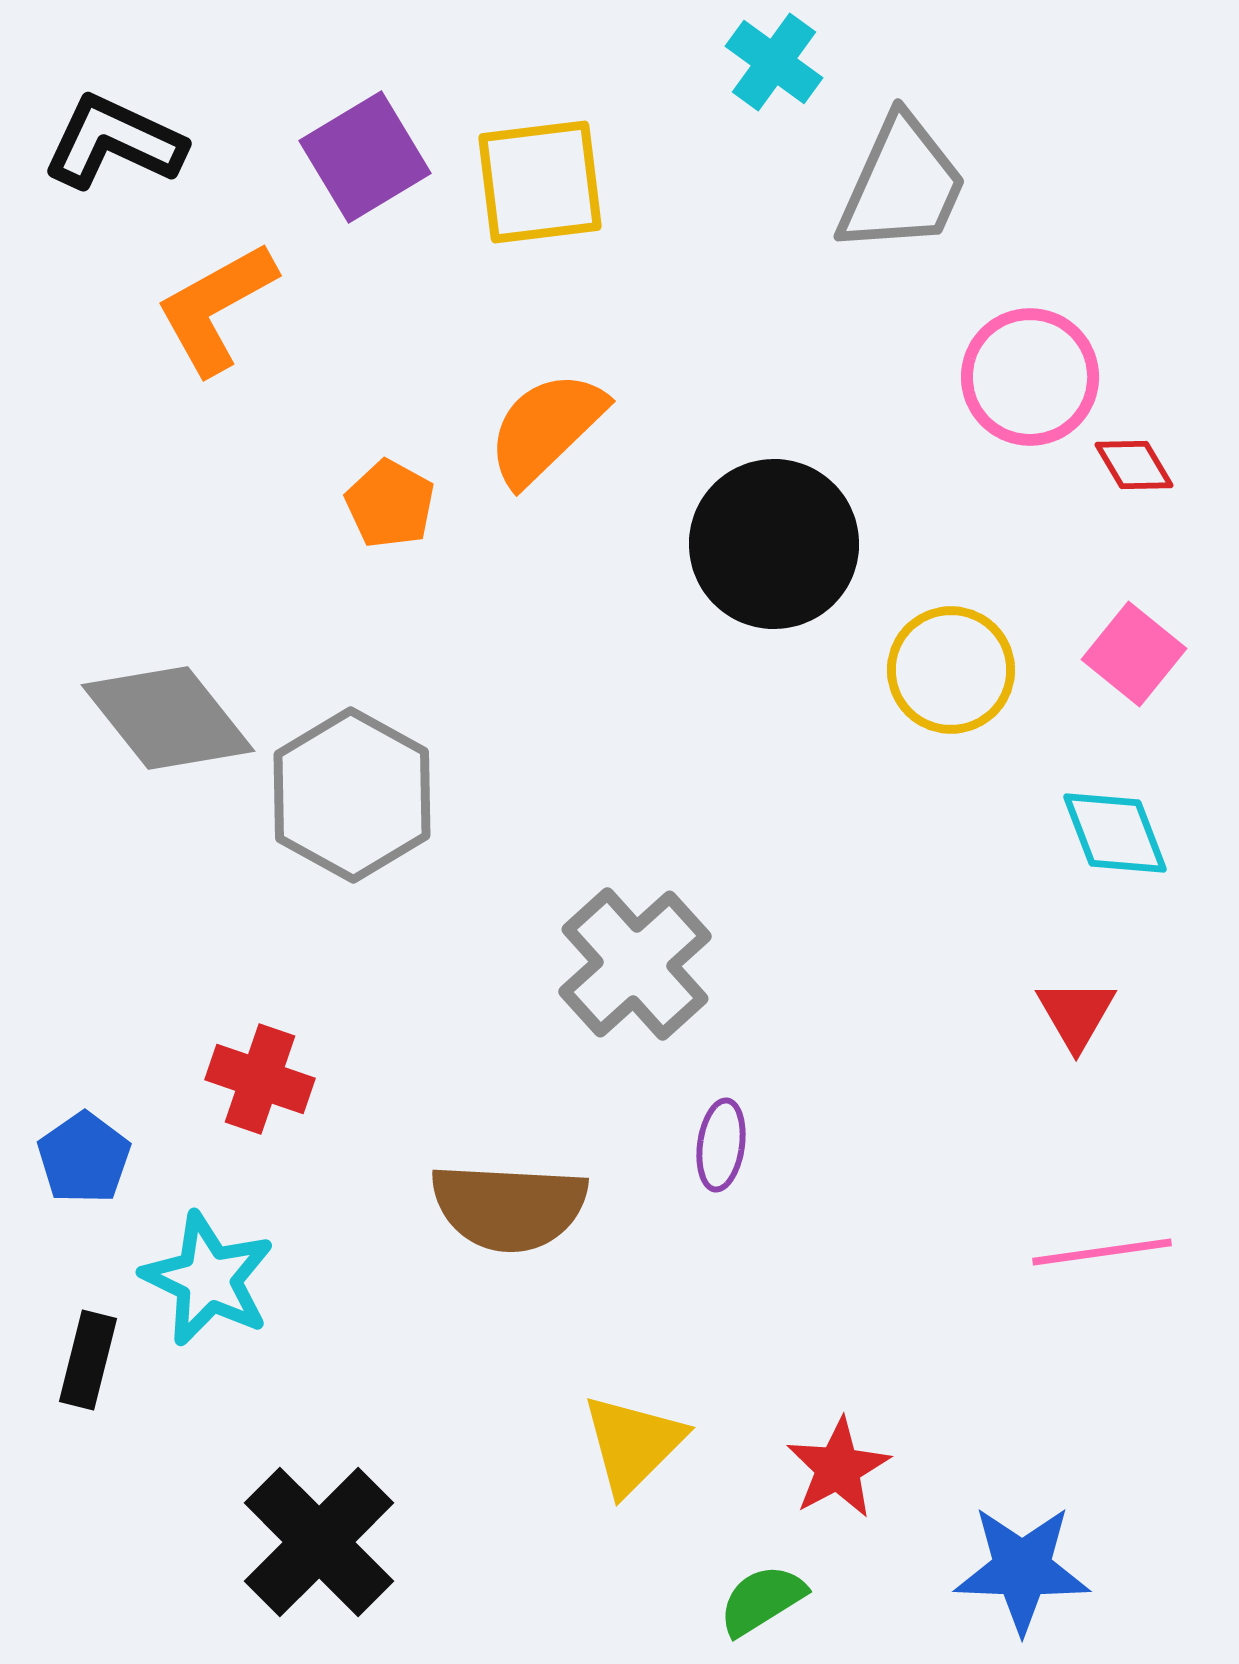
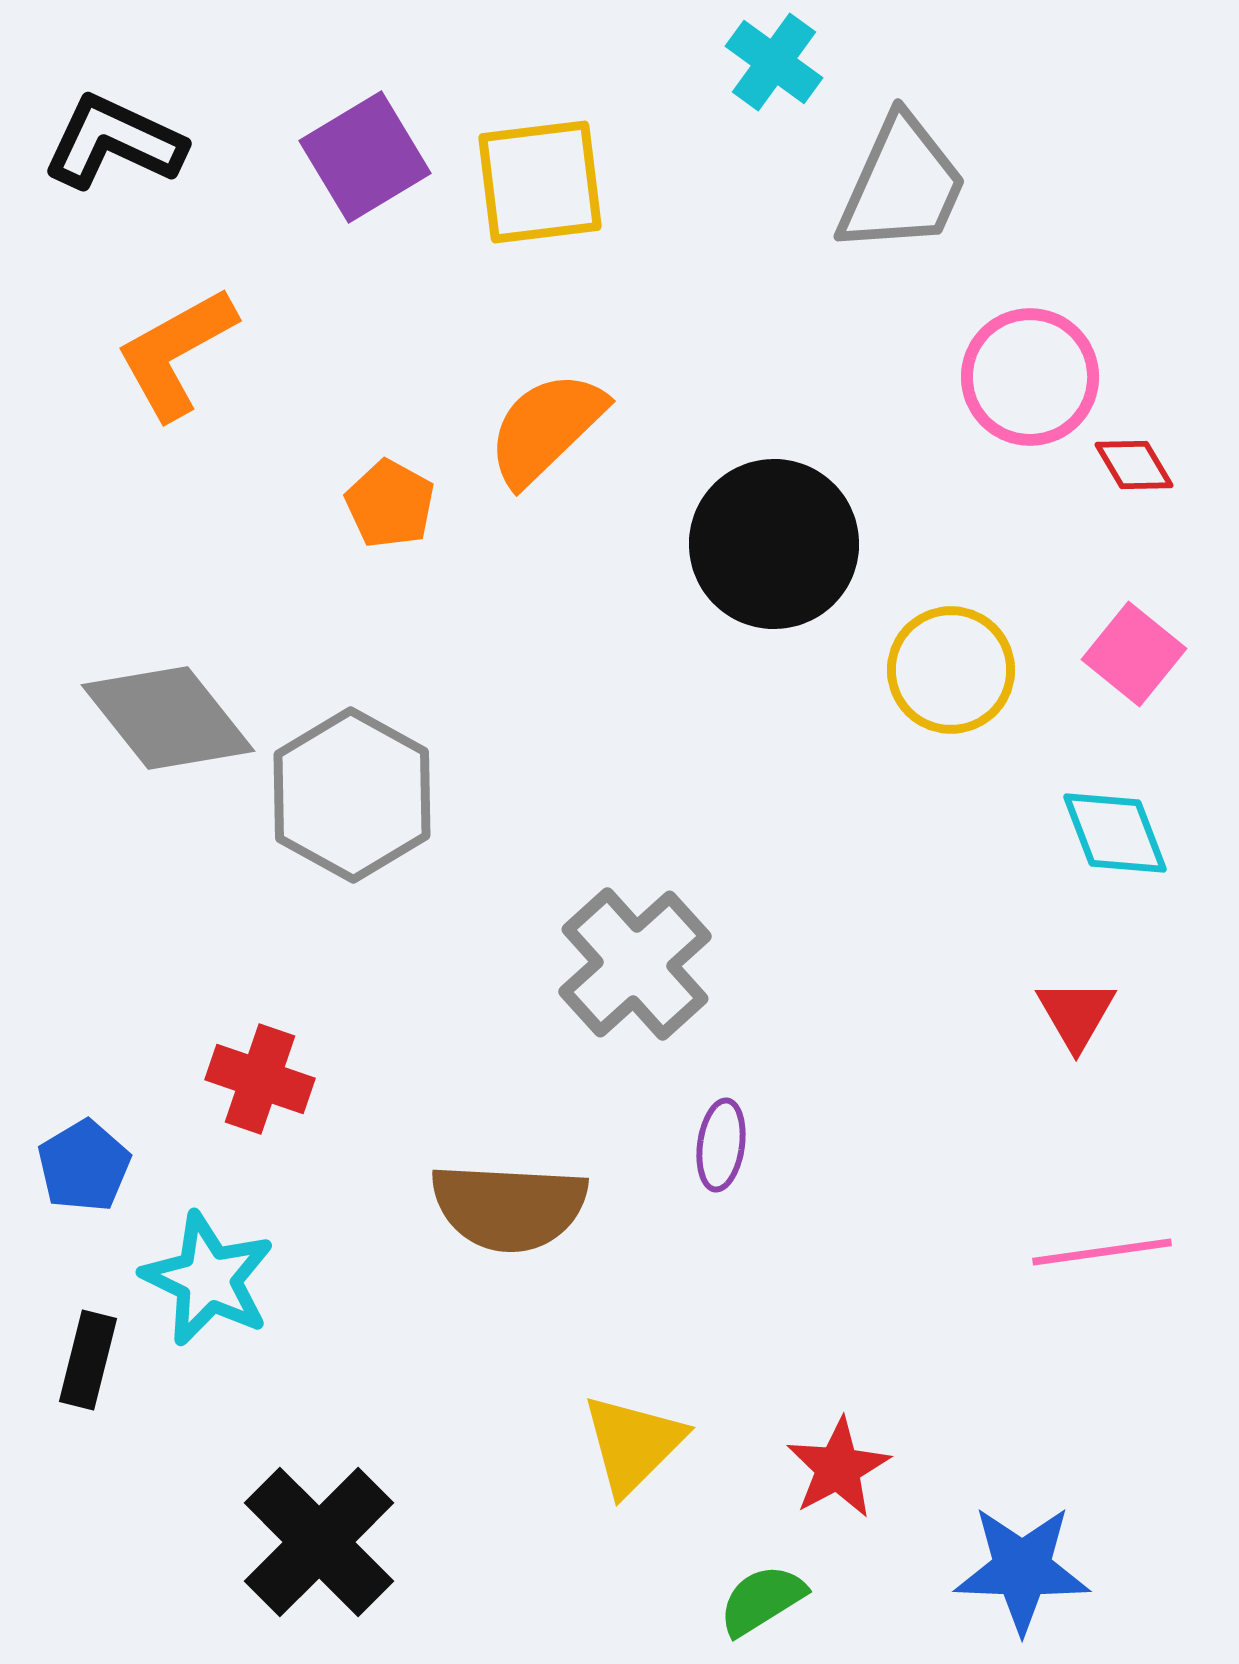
orange L-shape: moved 40 px left, 45 px down
blue pentagon: moved 8 px down; rotated 4 degrees clockwise
